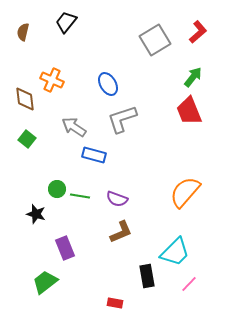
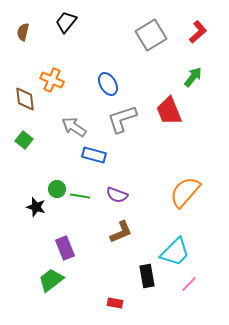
gray square: moved 4 px left, 5 px up
red trapezoid: moved 20 px left
green square: moved 3 px left, 1 px down
purple semicircle: moved 4 px up
black star: moved 7 px up
green trapezoid: moved 6 px right, 2 px up
